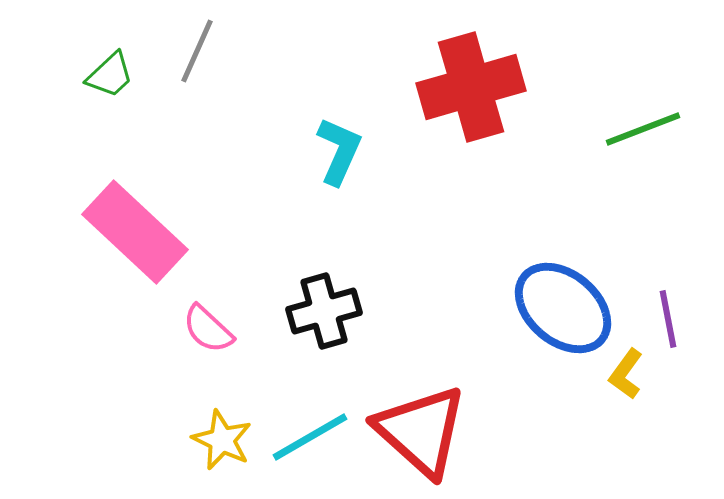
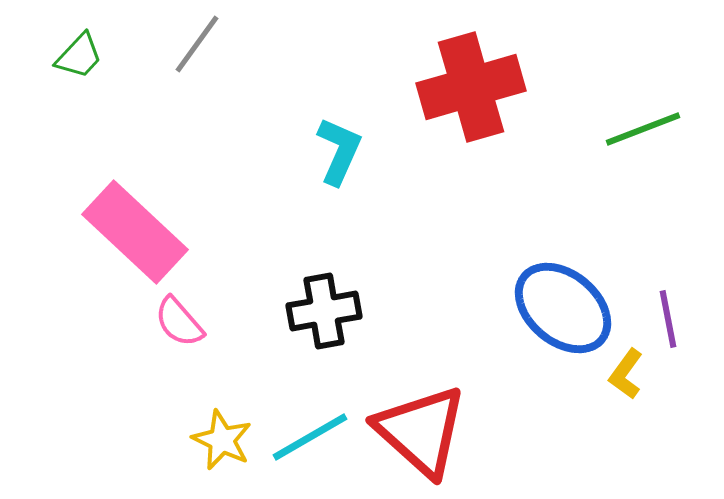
gray line: moved 7 px up; rotated 12 degrees clockwise
green trapezoid: moved 31 px left, 19 px up; rotated 4 degrees counterclockwise
black cross: rotated 6 degrees clockwise
pink semicircle: moved 29 px left, 7 px up; rotated 6 degrees clockwise
